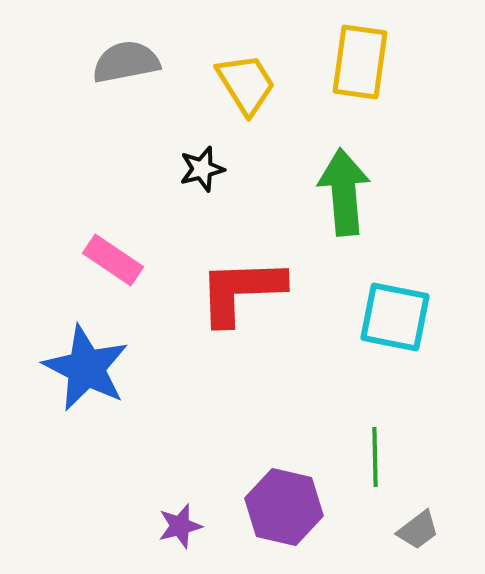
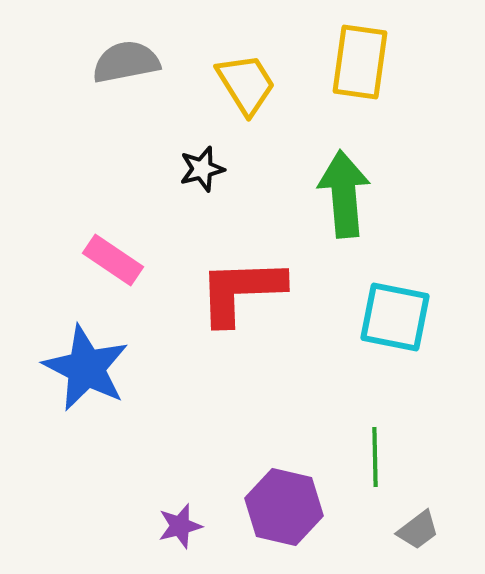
green arrow: moved 2 px down
